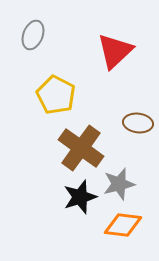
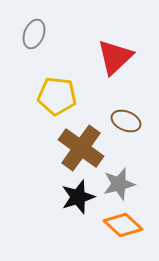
gray ellipse: moved 1 px right, 1 px up
red triangle: moved 6 px down
yellow pentagon: moved 1 px right, 1 px down; rotated 21 degrees counterclockwise
brown ellipse: moved 12 px left, 2 px up; rotated 16 degrees clockwise
black star: moved 2 px left
orange diamond: rotated 36 degrees clockwise
